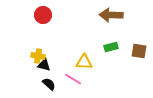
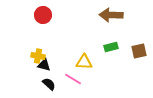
brown square: rotated 21 degrees counterclockwise
